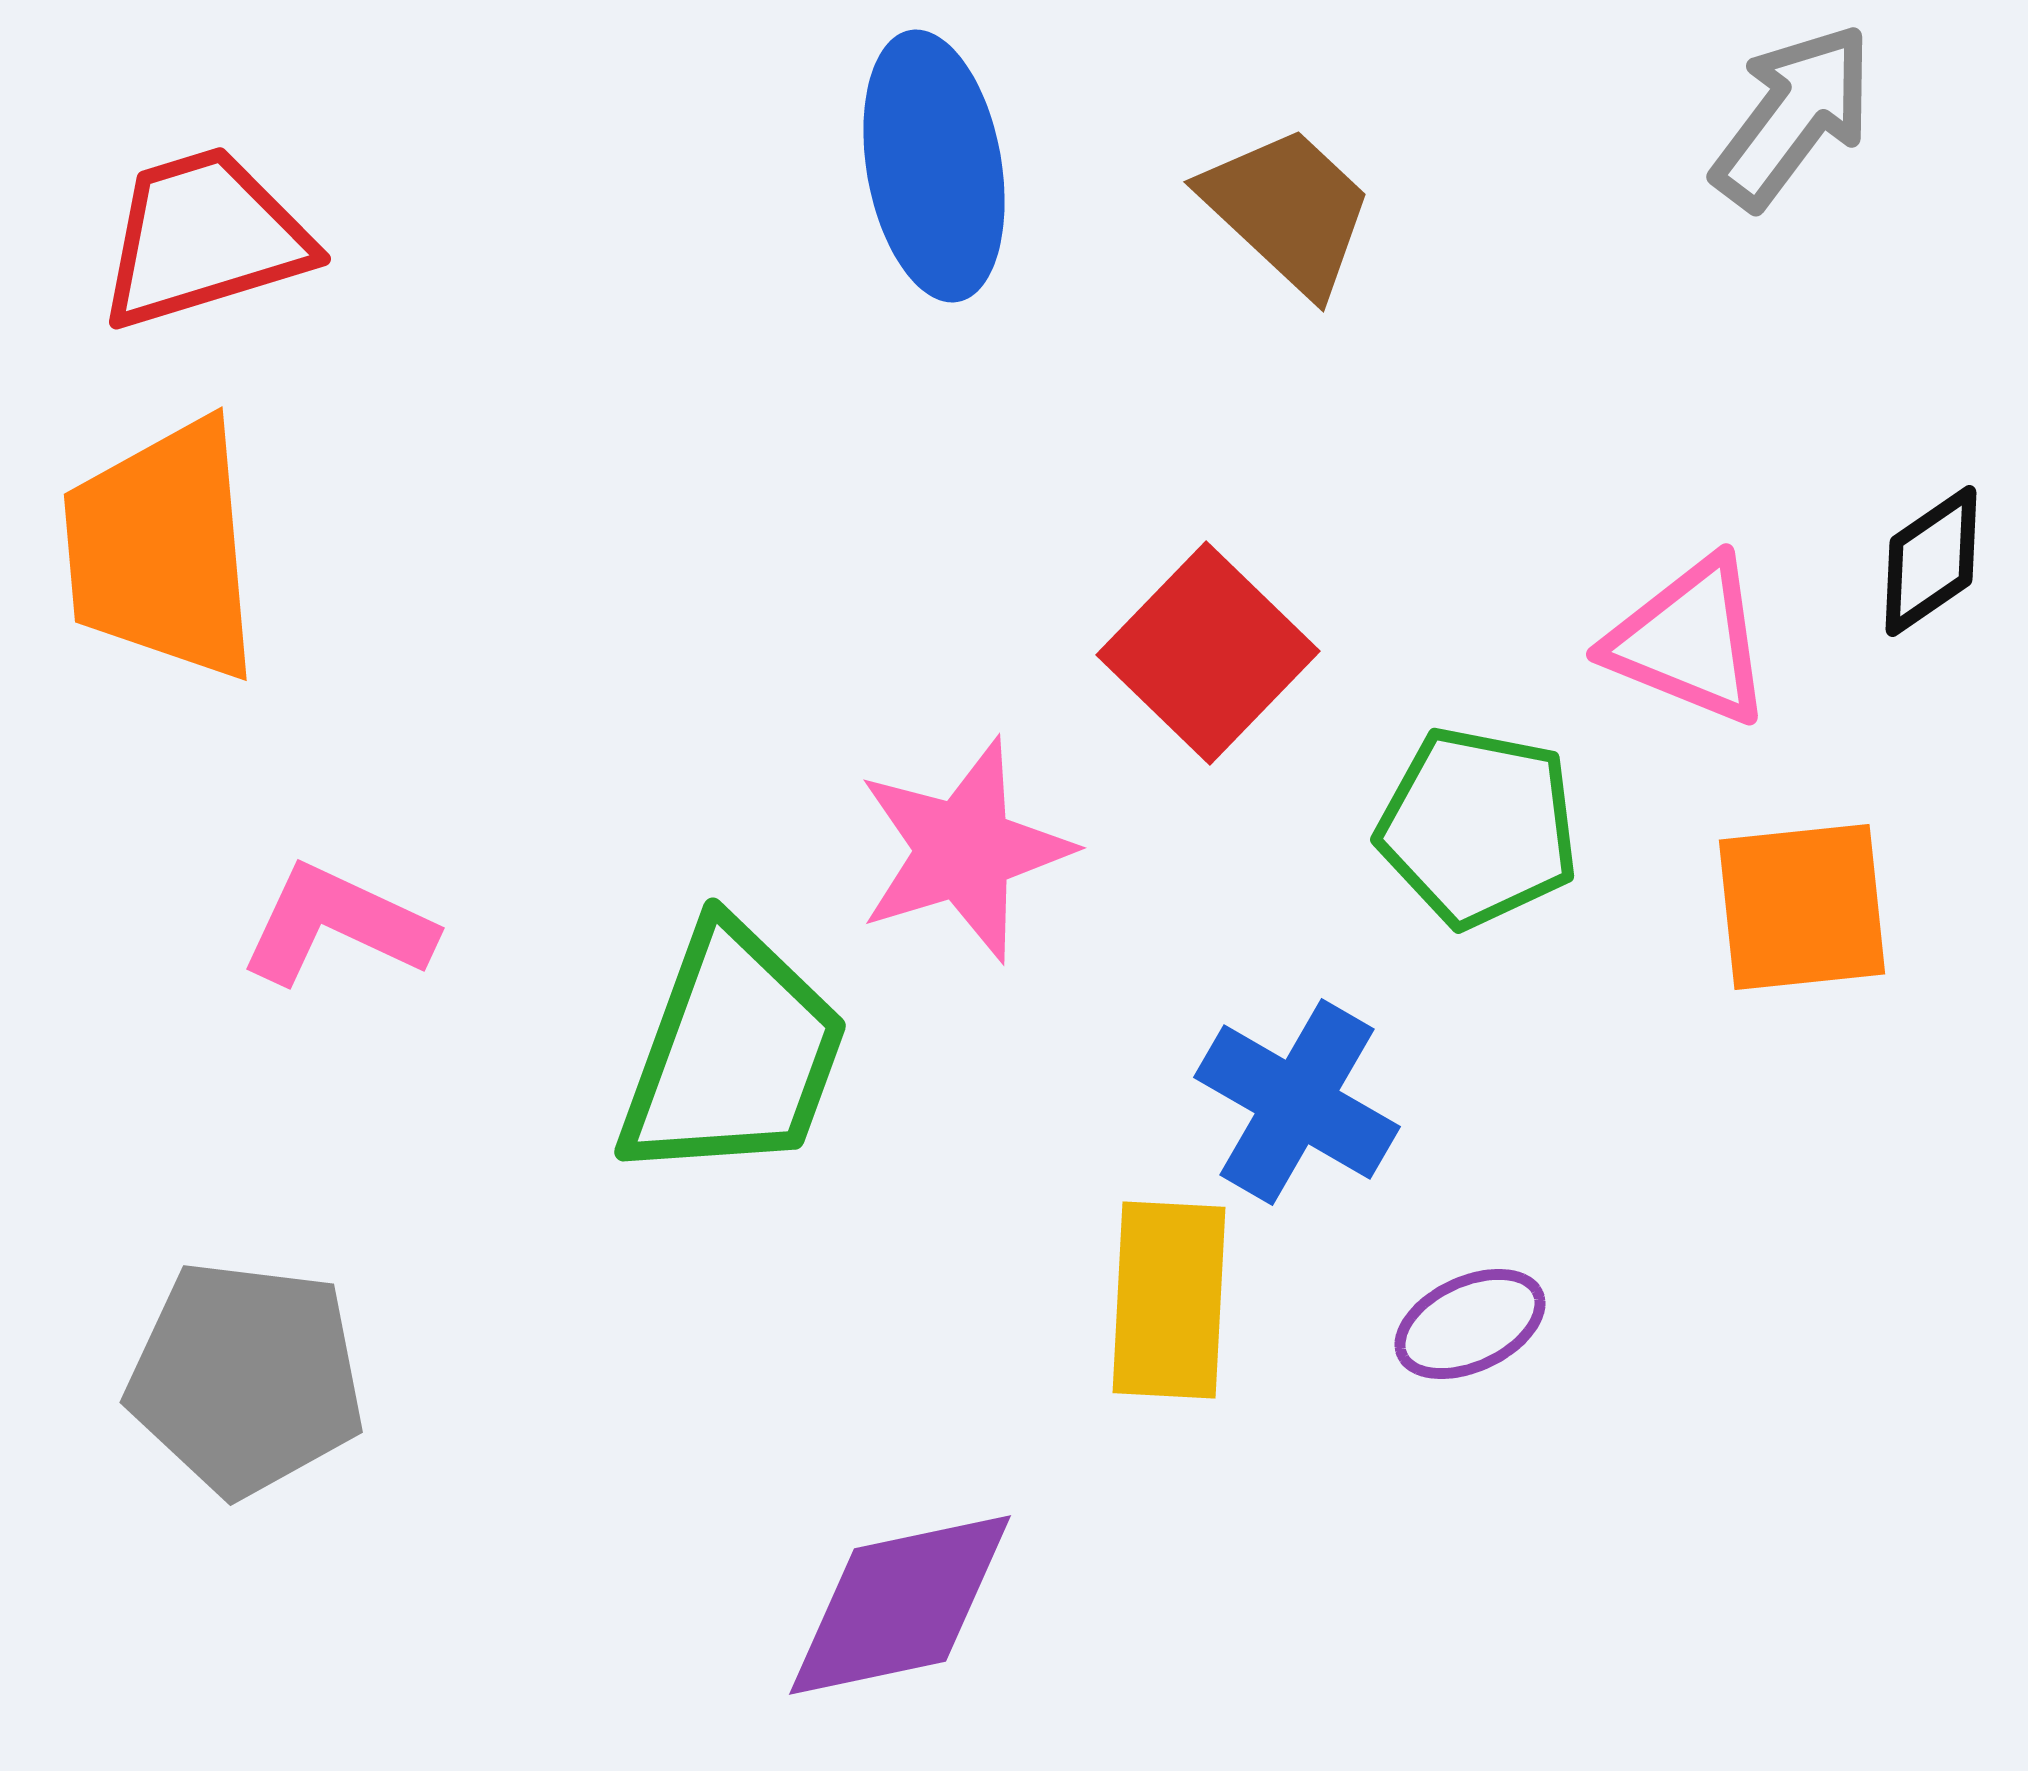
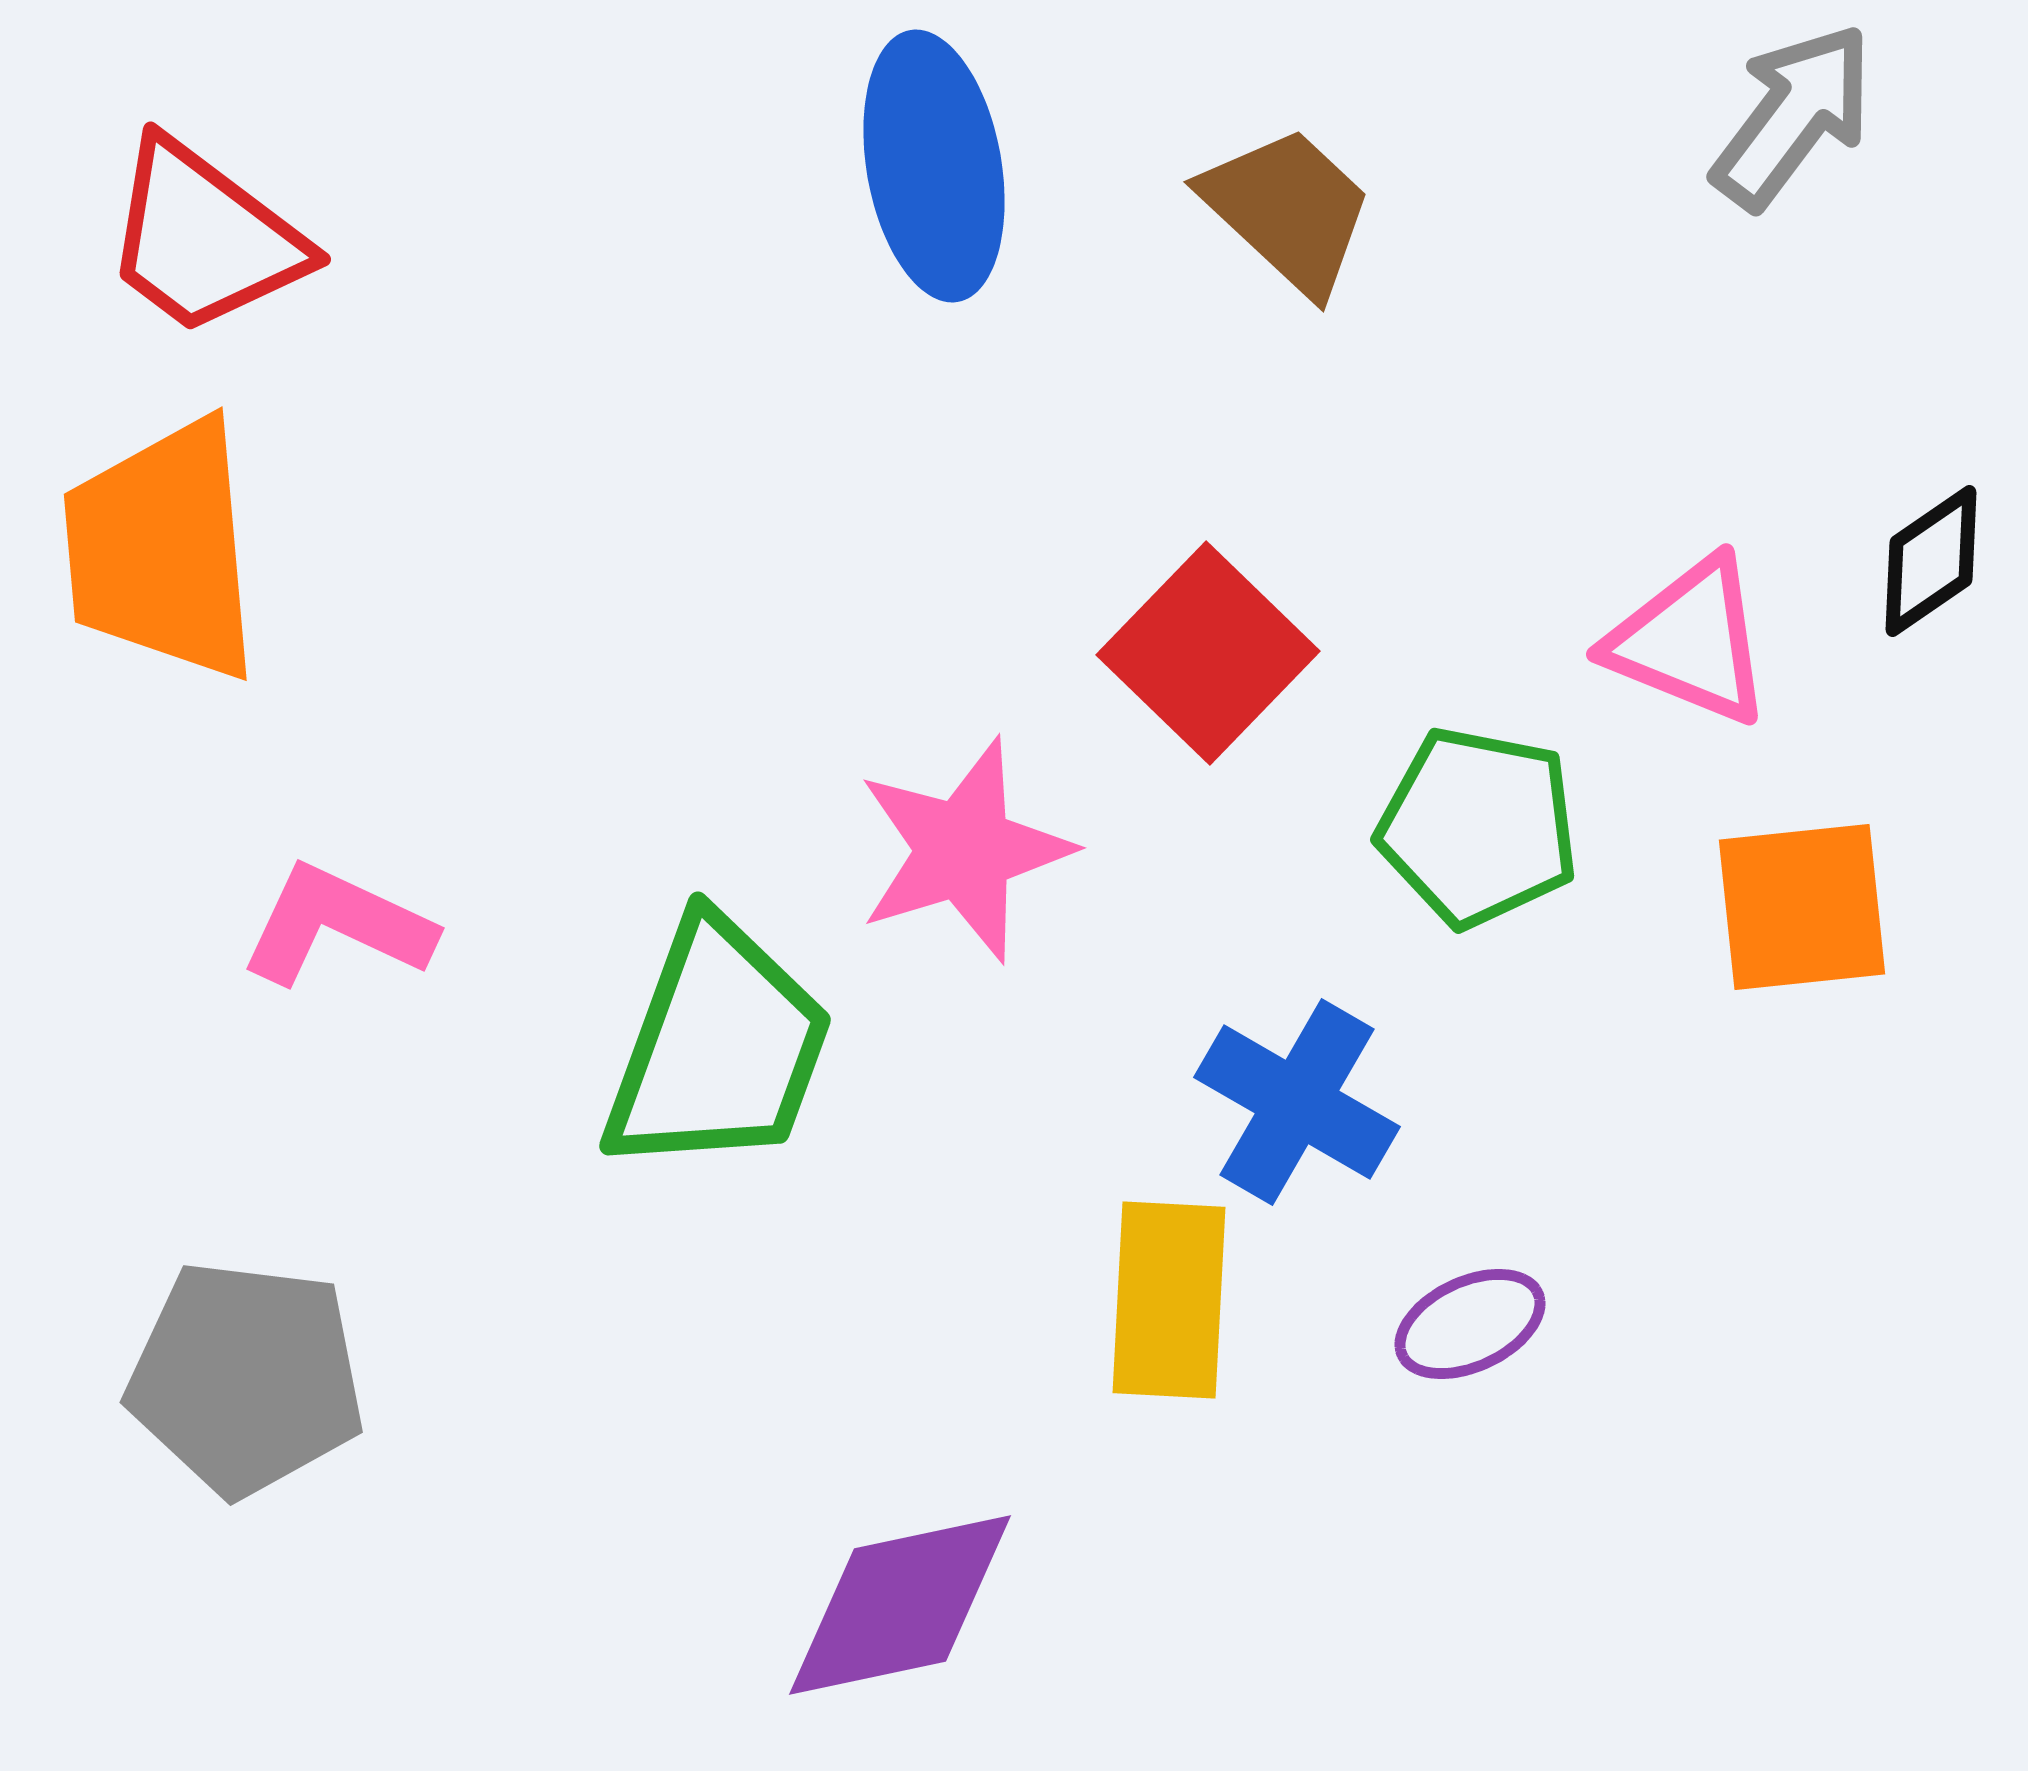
red trapezoid: rotated 126 degrees counterclockwise
green trapezoid: moved 15 px left, 6 px up
